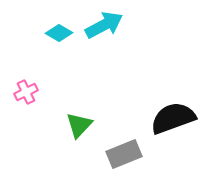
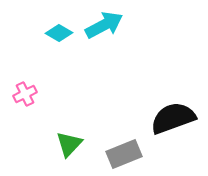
pink cross: moved 1 px left, 2 px down
green triangle: moved 10 px left, 19 px down
